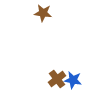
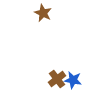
brown star: rotated 18 degrees clockwise
